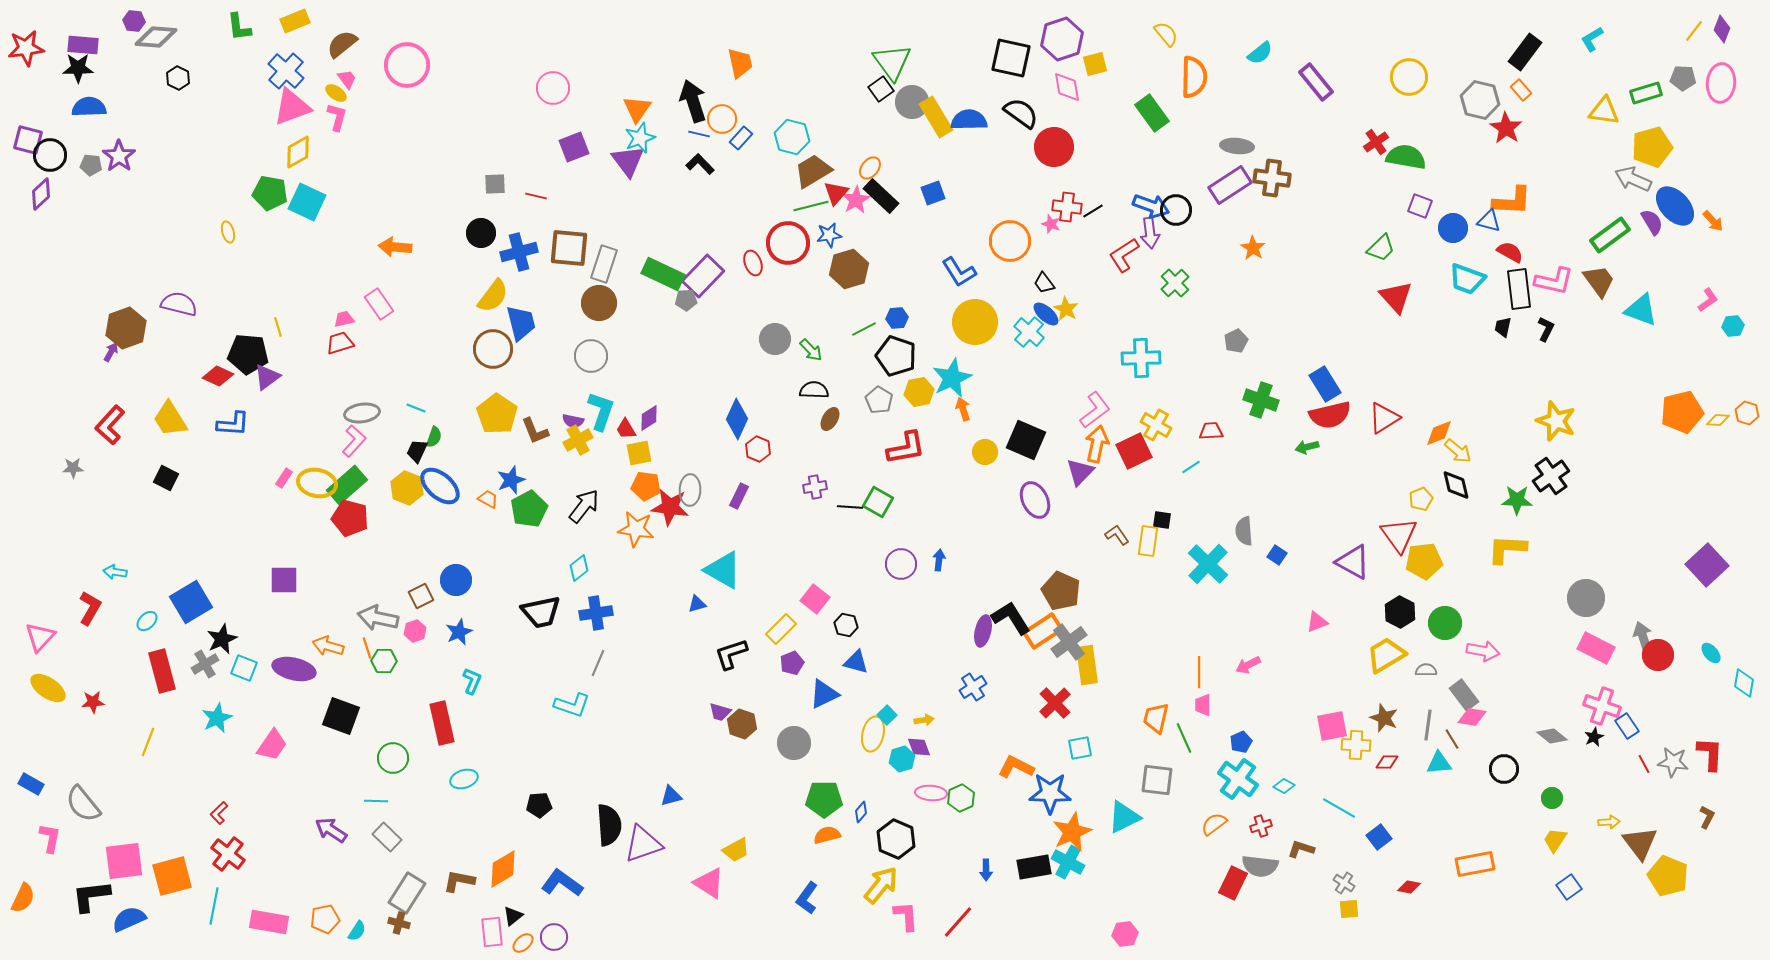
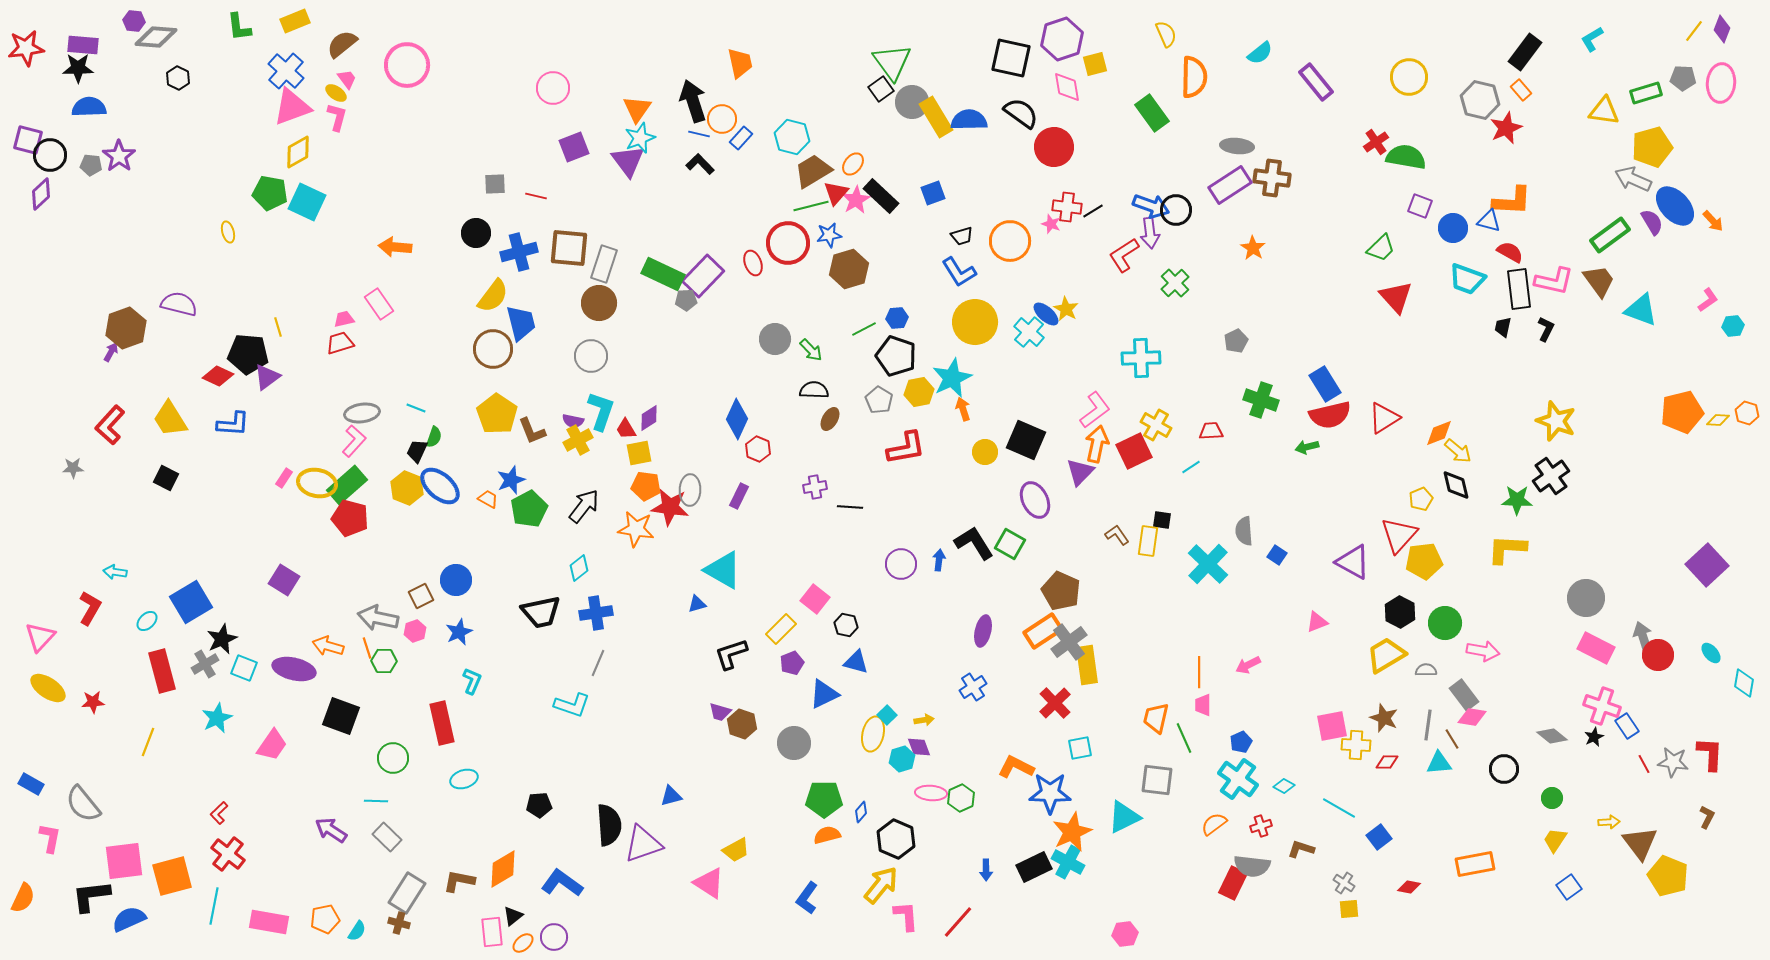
yellow semicircle at (1166, 34): rotated 16 degrees clockwise
red star at (1506, 128): rotated 16 degrees clockwise
orange ellipse at (870, 168): moved 17 px left, 4 px up
black circle at (481, 233): moved 5 px left
black trapezoid at (1044, 283): moved 82 px left, 47 px up; rotated 70 degrees counterclockwise
brown L-shape at (535, 431): moved 3 px left
green square at (878, 502): moved 132 px right, 42 px down
red triangle at (1399, 535): rotated 18 degrees clockwise
purple square at (284, 580): rotated 32 degrees clockwise
black L-shape at (1011, 618): moved 37 px left, 75 px up
gray semicircle at (1260, 866): moved 8 px left
black rectangle at (1034, 867): rotated 16 degrees counterclockwise
